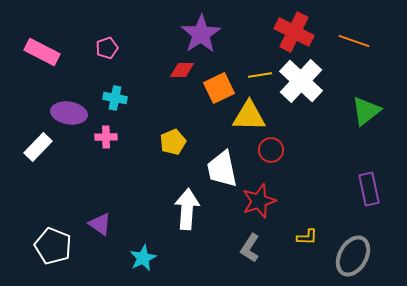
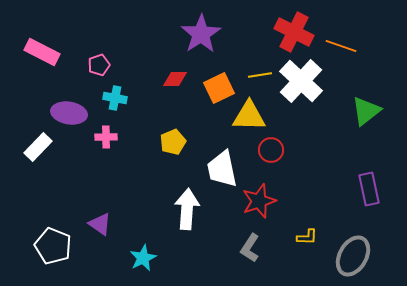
orange line: moved 13 px left, 5 px down
pink pentagon: moved 8 px left, 17 px down
red diamond: moved 7 px left, 9 px down
